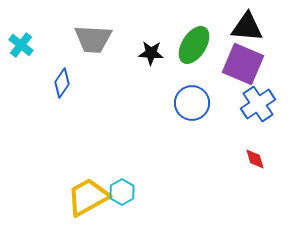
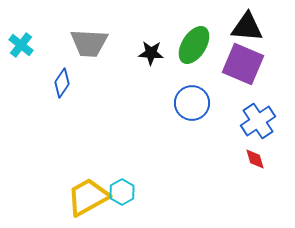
gray trapezoid: moved 4 px left, 4 px down
blue cross: moved 17 px down
